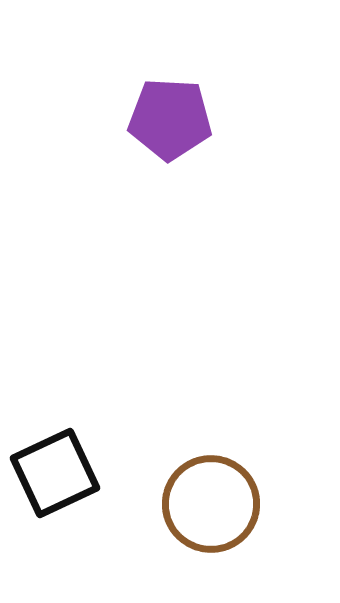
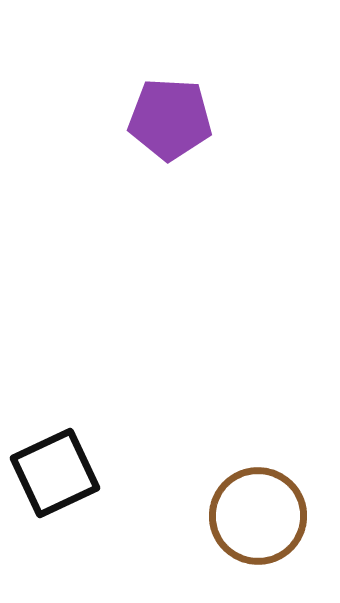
brown circle: moved 47 px right, 12 px down
